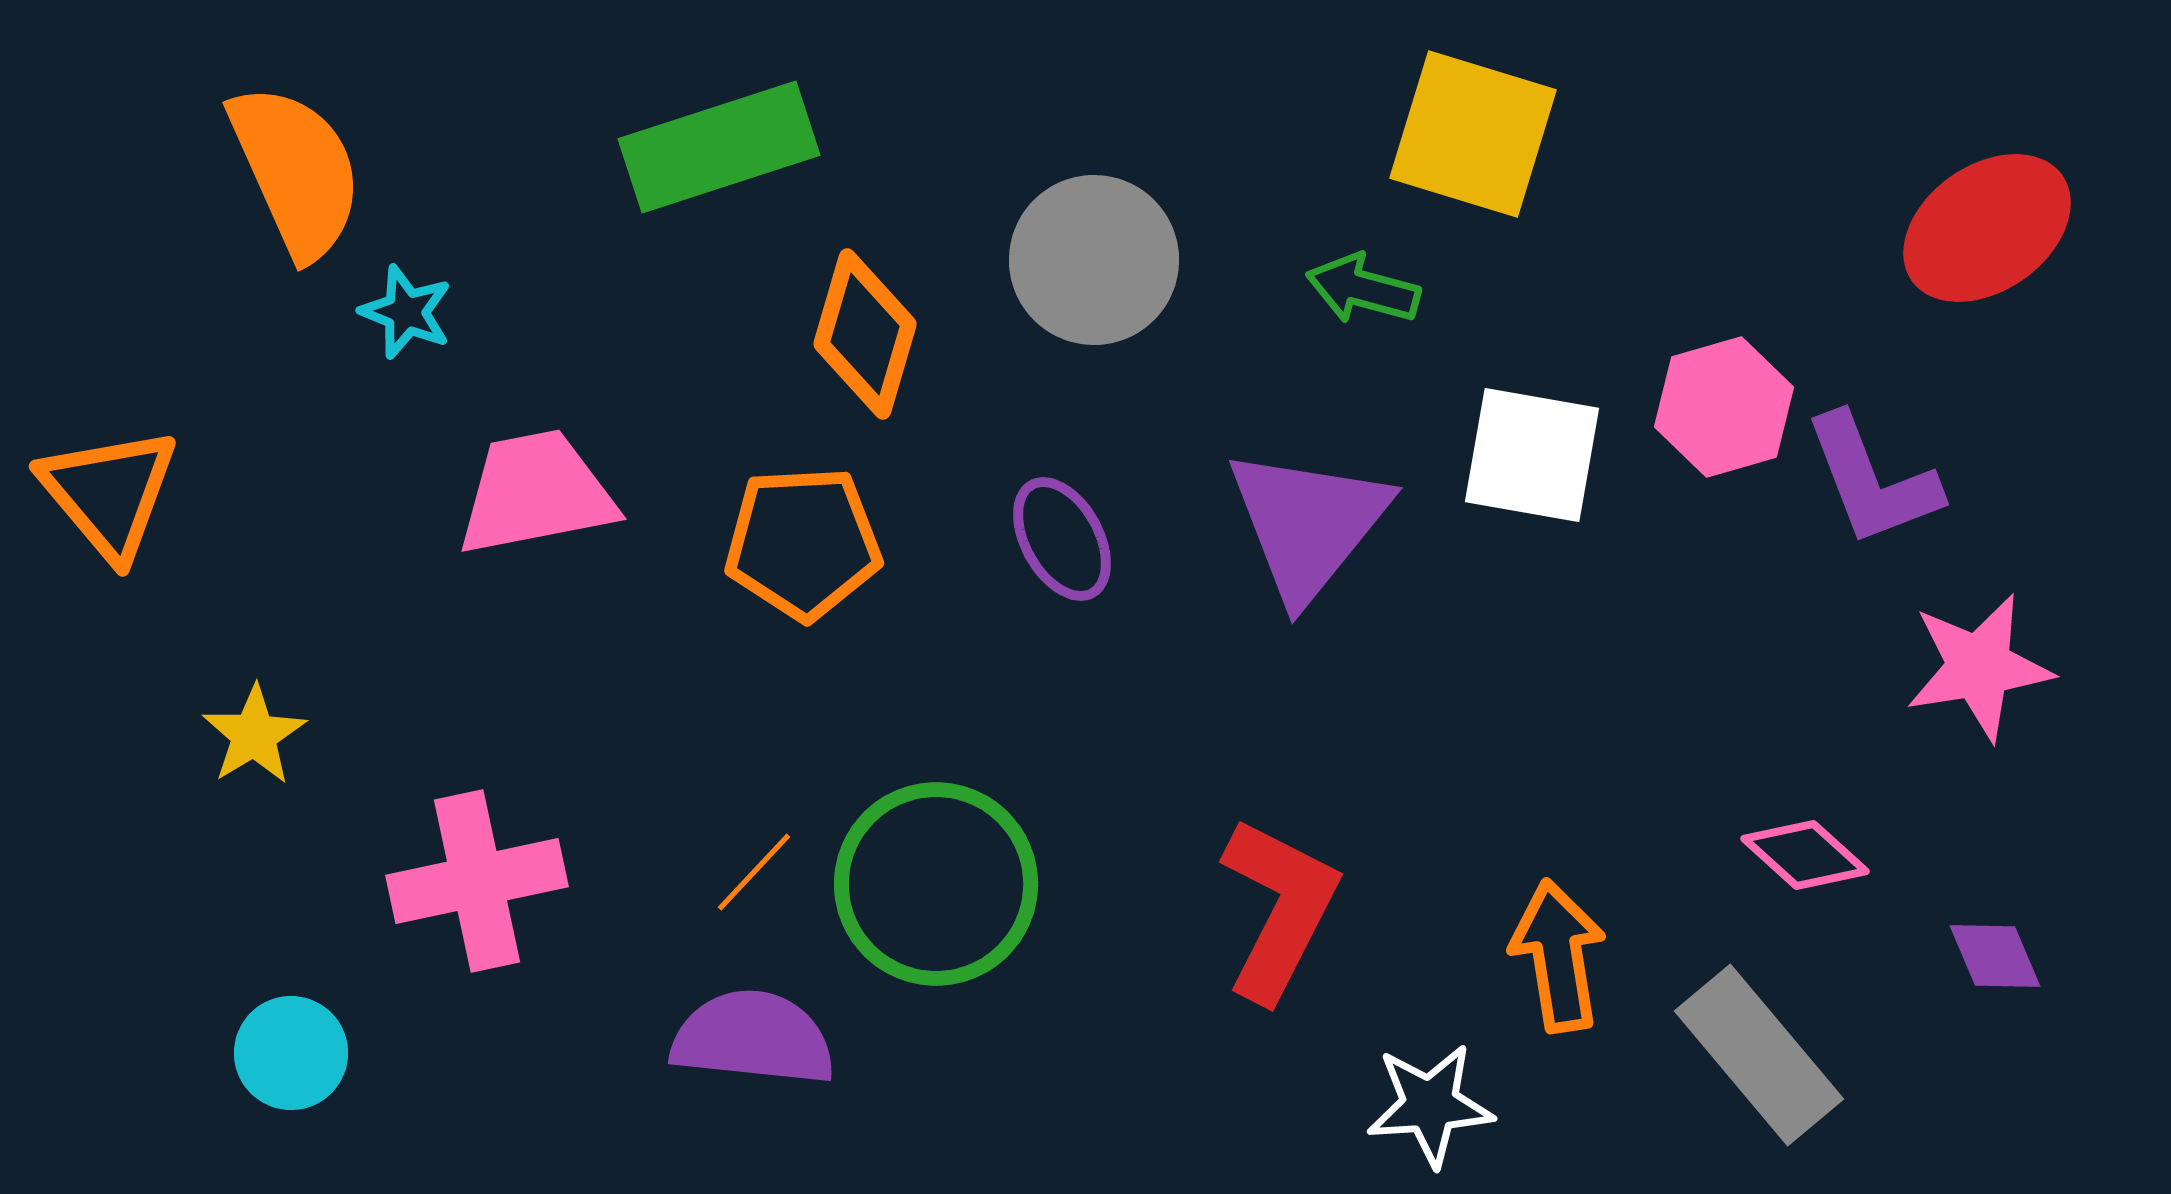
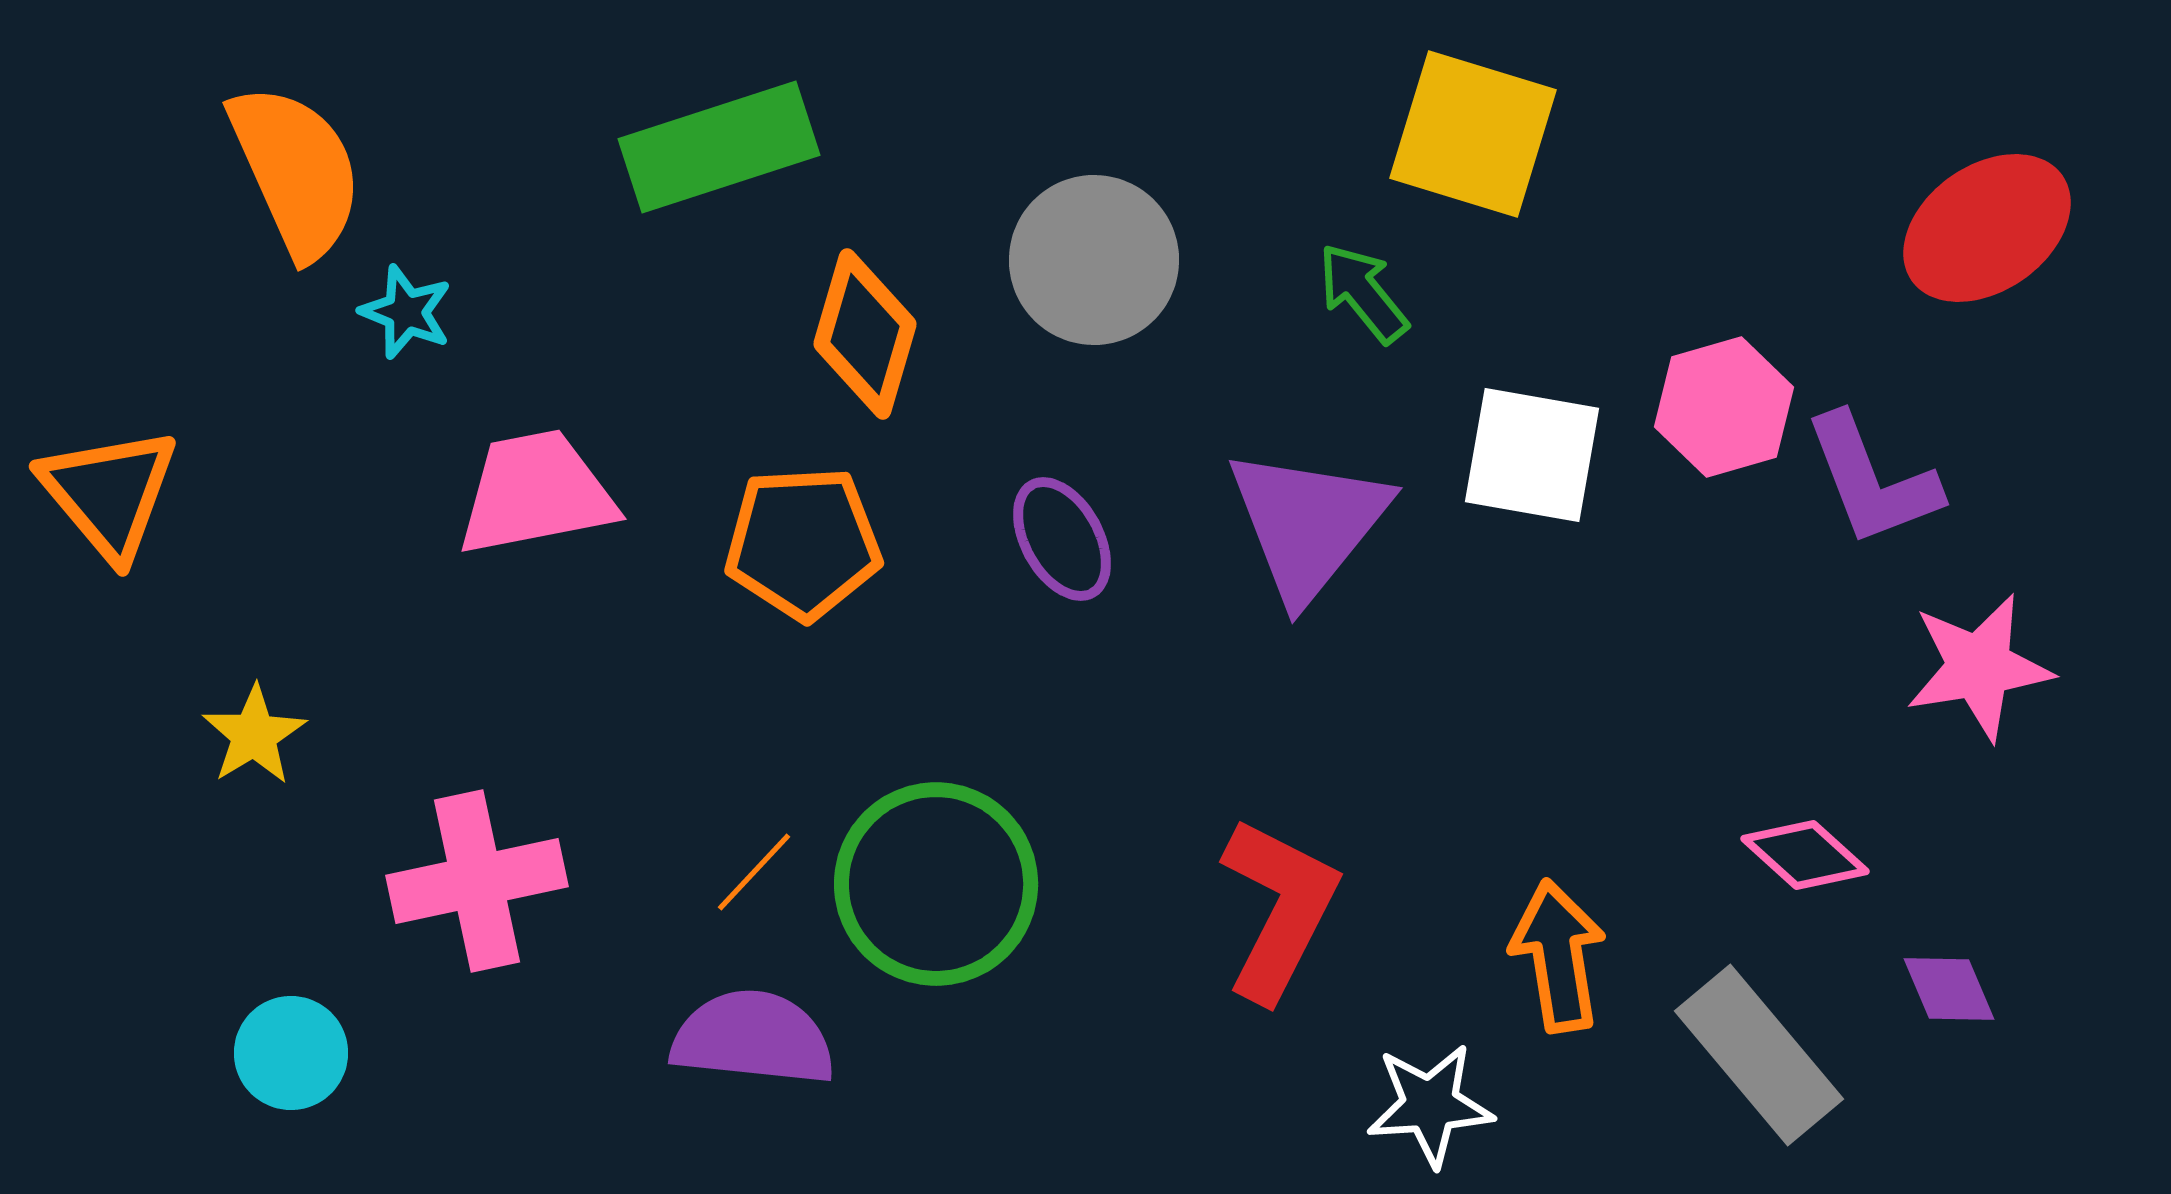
green arrow: moved 4 px down; rotated 36 degrees clockwise
purple diamond: moved 46 px left, 33 px down
